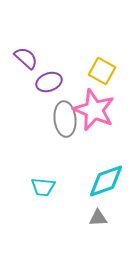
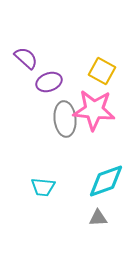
pink star: rotated 18 degrees counterclockwise
